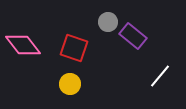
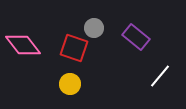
gray circle: moved 14 px left, 6 px down
purple rectangle: moved 3 px right, 1 px down
